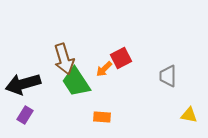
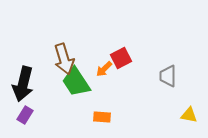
black arrow: rotated 60 degrees counterclockwise
